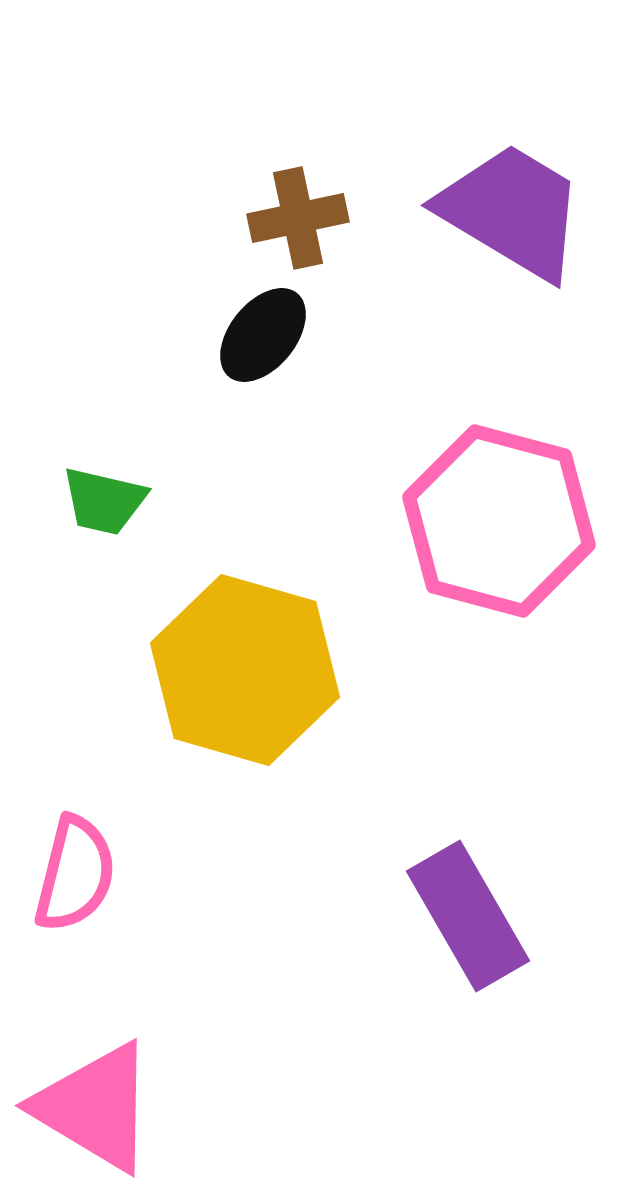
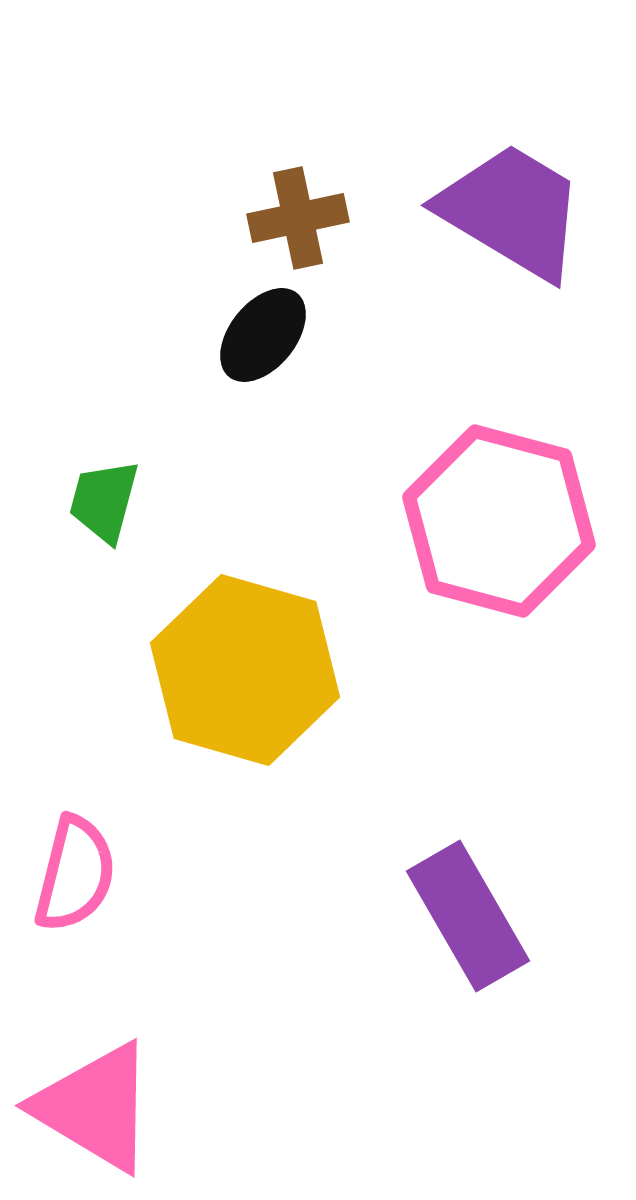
green trapezoid: rotated 92 degrees clockwise
